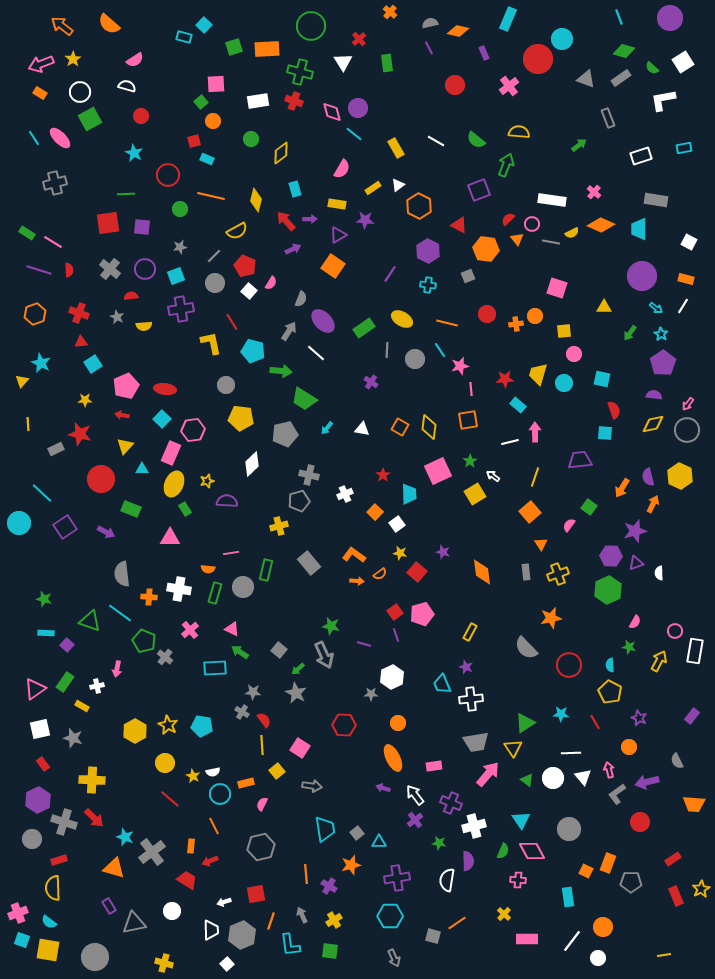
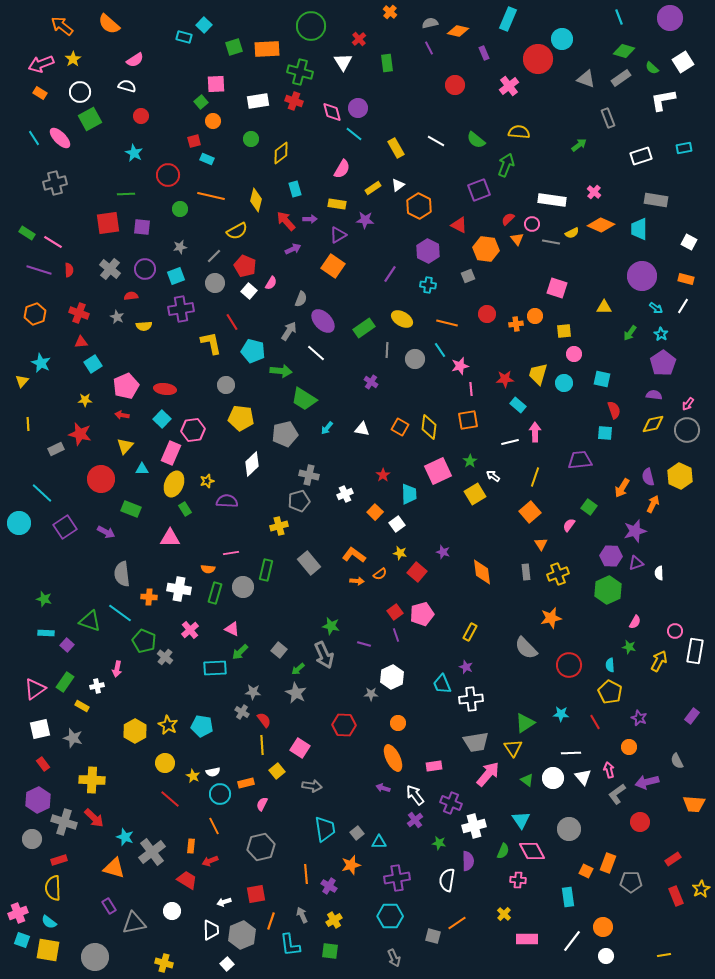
green arrow at (240, 652): rotated 78 degrees counterclockwise
white circle at (598, 958): moved 8 px right, 2 px up
